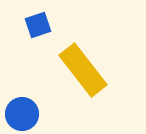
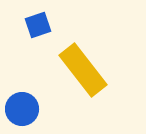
blue circle: moved 5 px up
